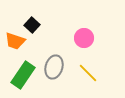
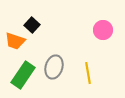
pink circle: moved 19 px right, 8 px up
yellow line: rotated 35 degrees clockwise
